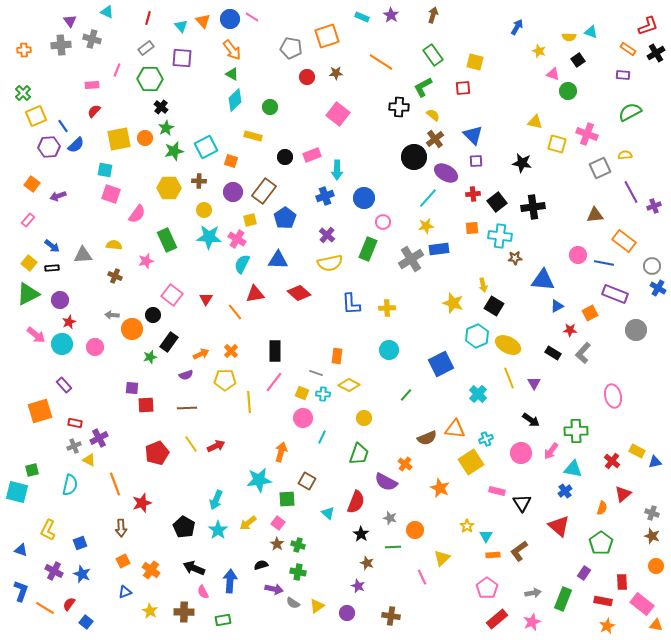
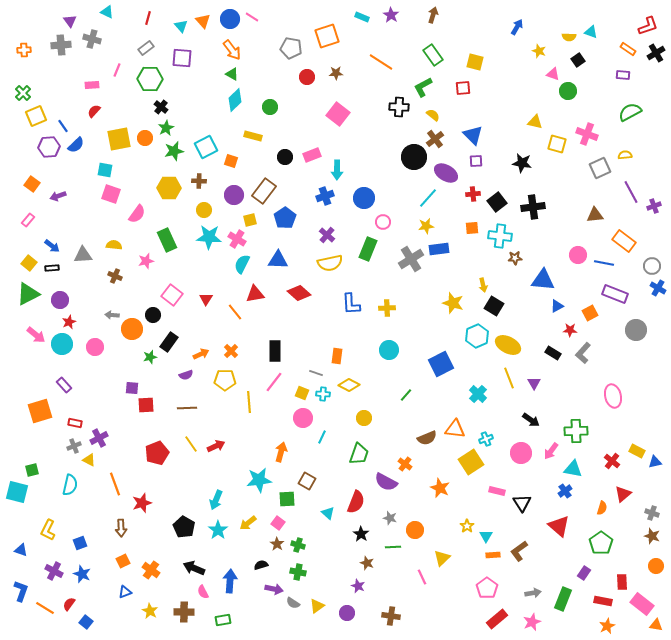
purple circle at (233, 192): moved 1 px right, 3 px down
